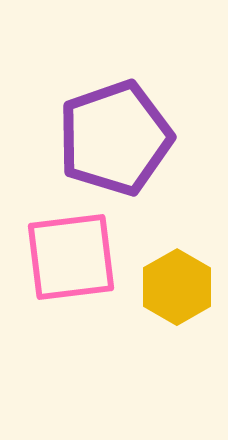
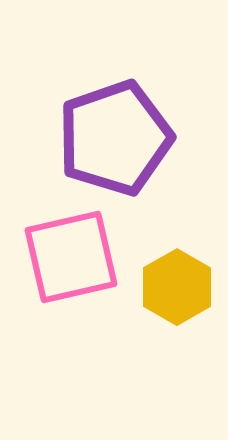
pink square: rotated 6 degrees counterclockwise
